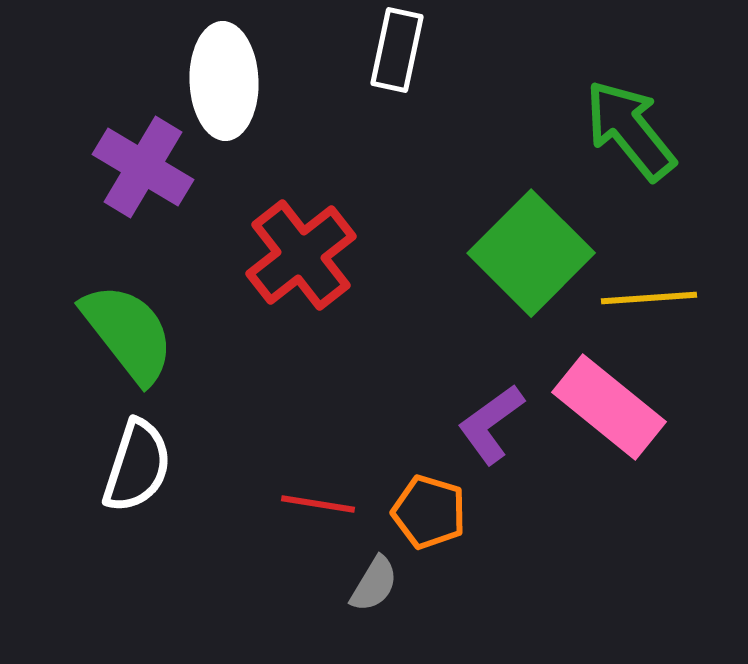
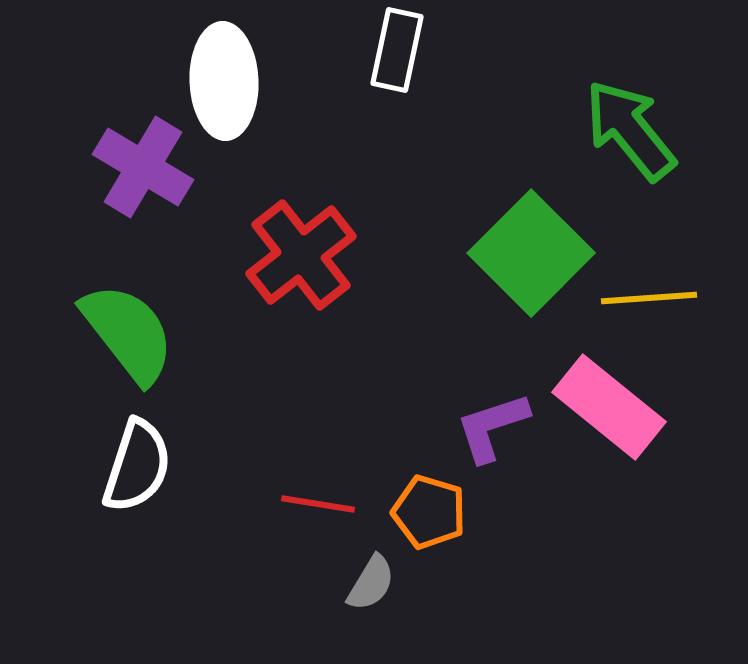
purple L-shape: moved 1 px right, 3 px down; rotated 18 degrees clockwise
gray semicircle: moved 3 px left, 1 px up
